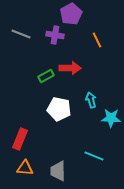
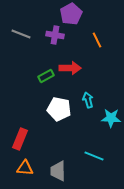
cyan arrow: moved 3 px left
